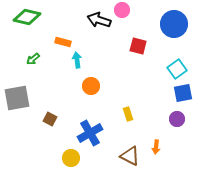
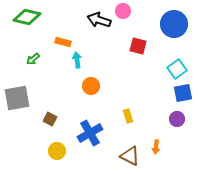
pink circle: moved 1 px right, 1 px down
yellow rectangle: moved 2 px down
yellow circle: moved 14 px left, 7 px up
